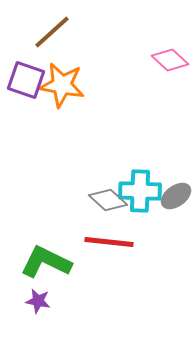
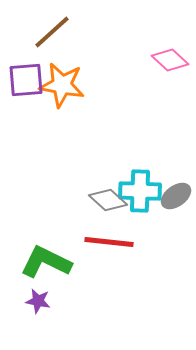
purple square: rotated 24 degrees counterclockwise
